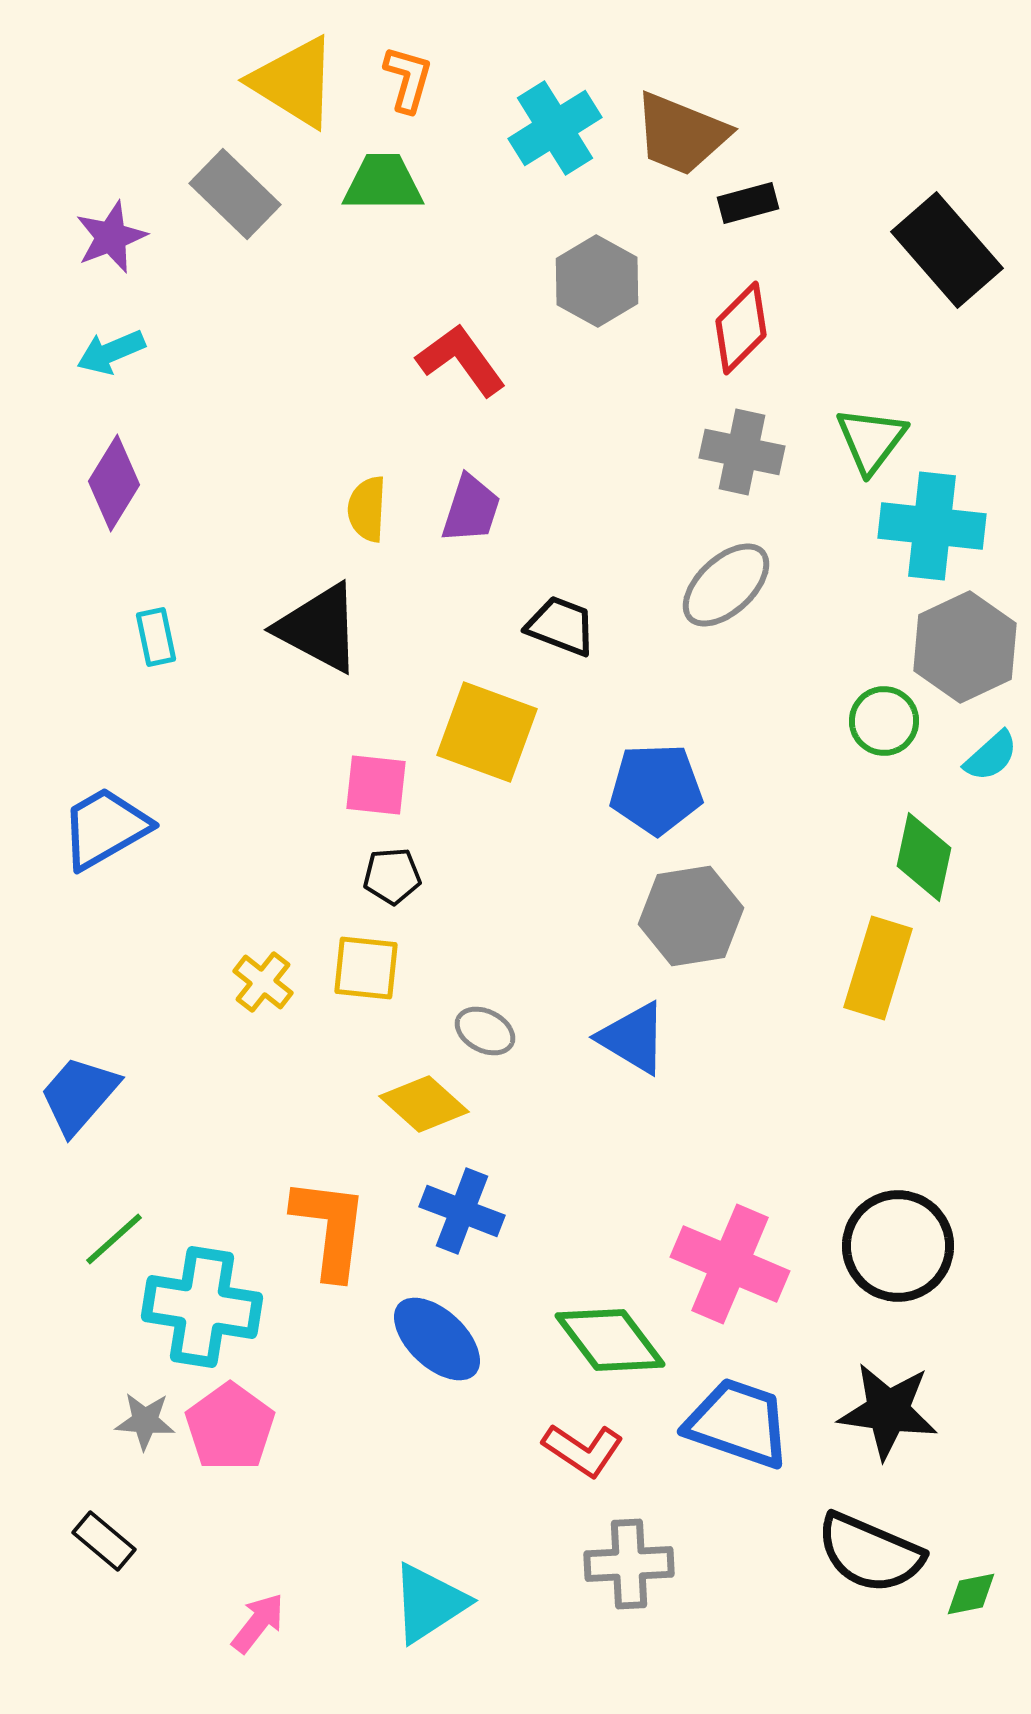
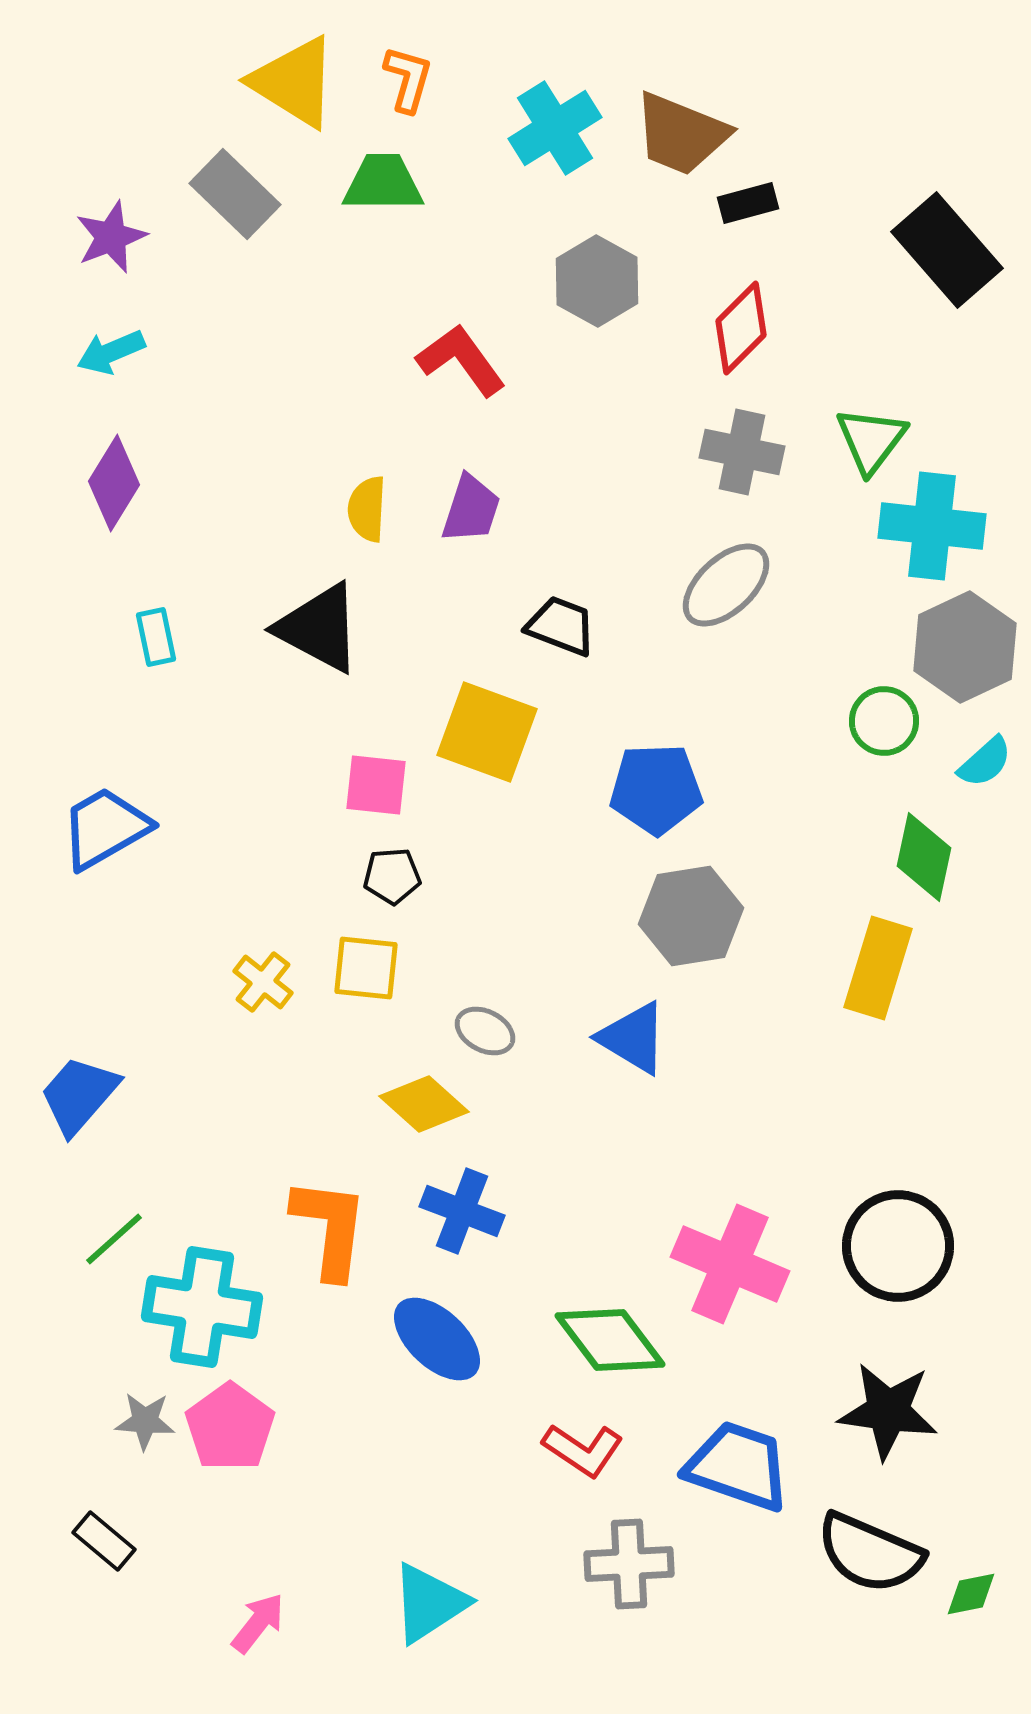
cyan semicircle at (991, 756): moved 6 px left, 6 px down
blue trapezoid at (738, 1423): moved 43 px down
